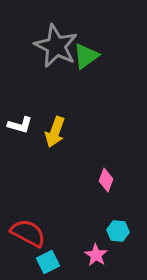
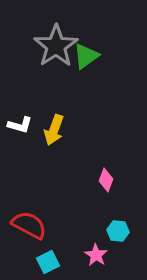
gray star: rotated 12 degrees clockwise
yellow arrow: moved 1 px left, 2 px up
red semicircle: moved 1 px right, 8 px up
